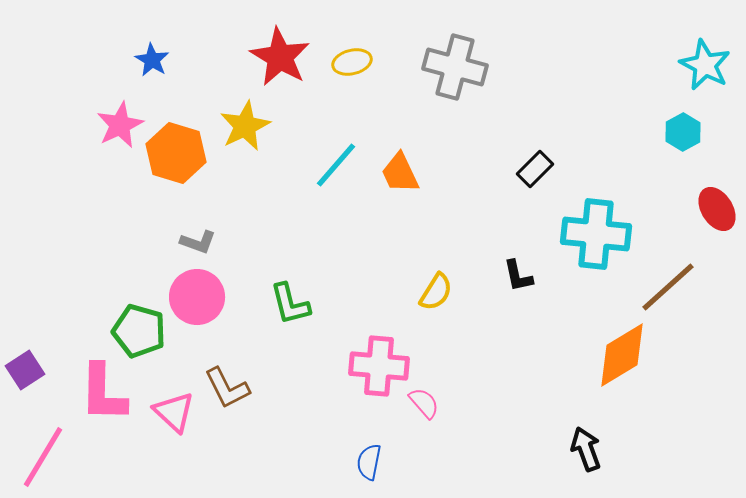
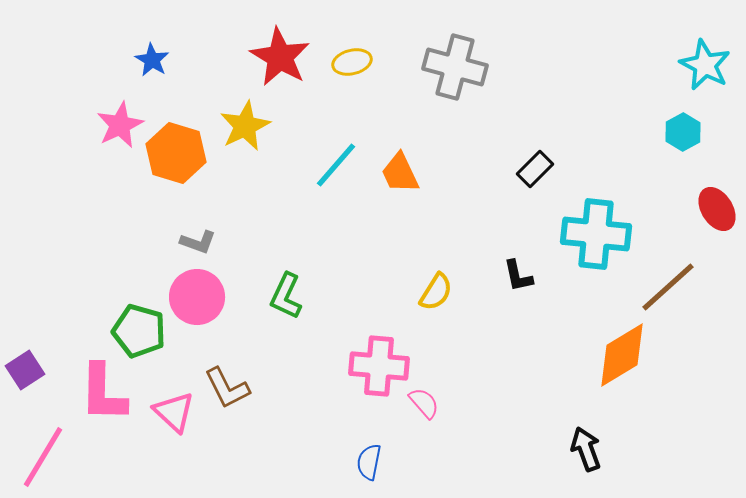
green L-shape: moved 4 px left, 8 px up; rotated 39 degrees clockwise
